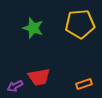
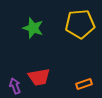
purple arrow: rotated 98 degrees clockwise
